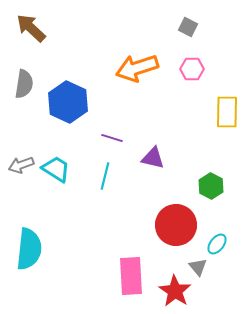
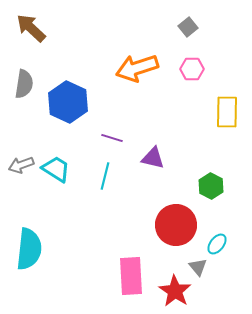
gray square: rotated 24 degrees clockwise
